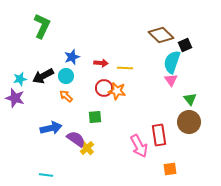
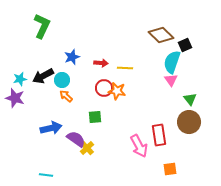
cyan circle: moved 4 px left, 4 px down
